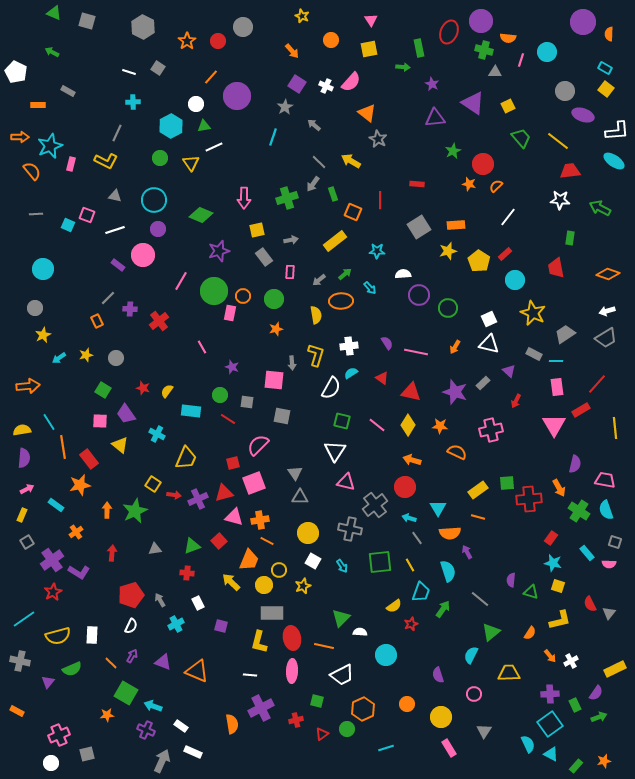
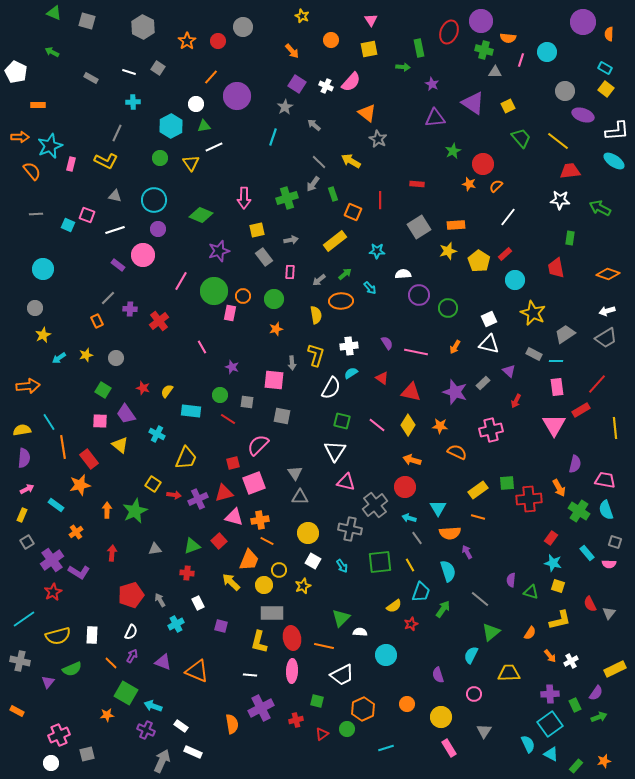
gray rectangle at (68, 91): moved 23 px right, 13 px up
white semicircle at (131, 626): moved 6 px down
